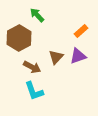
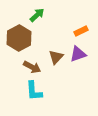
green arrow: rotated 91 degrees clockwise
orange rectangle: rotated 16 degrees clockwise
purple triangle: moved 2 px up
cyan L-shape: rotated 15 degrees clockwise
